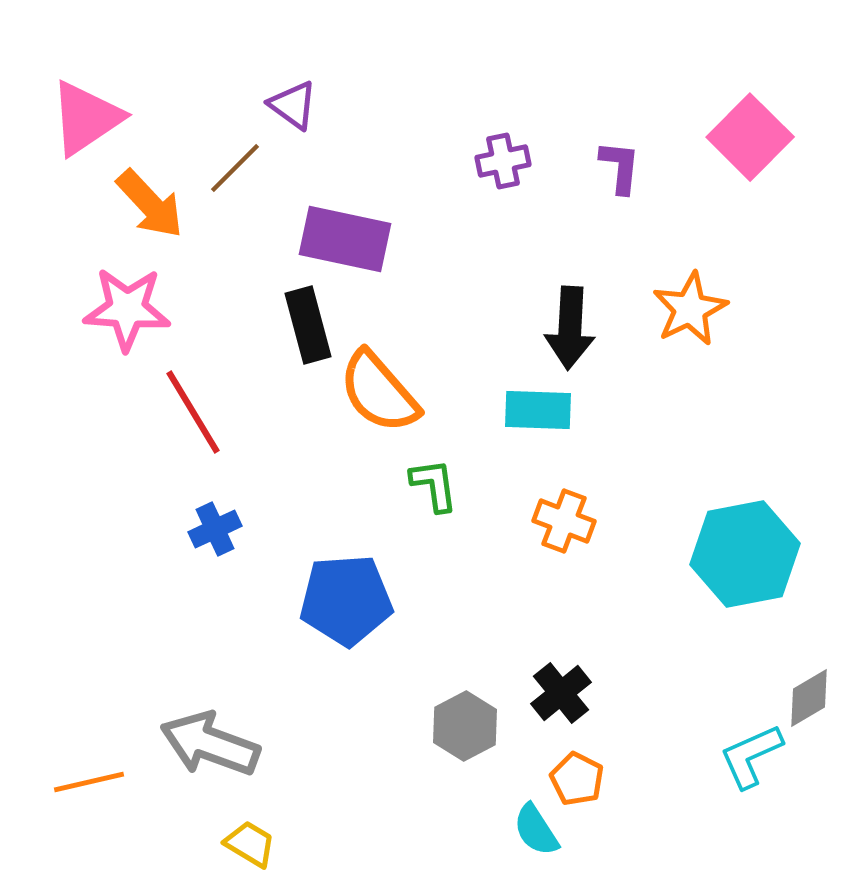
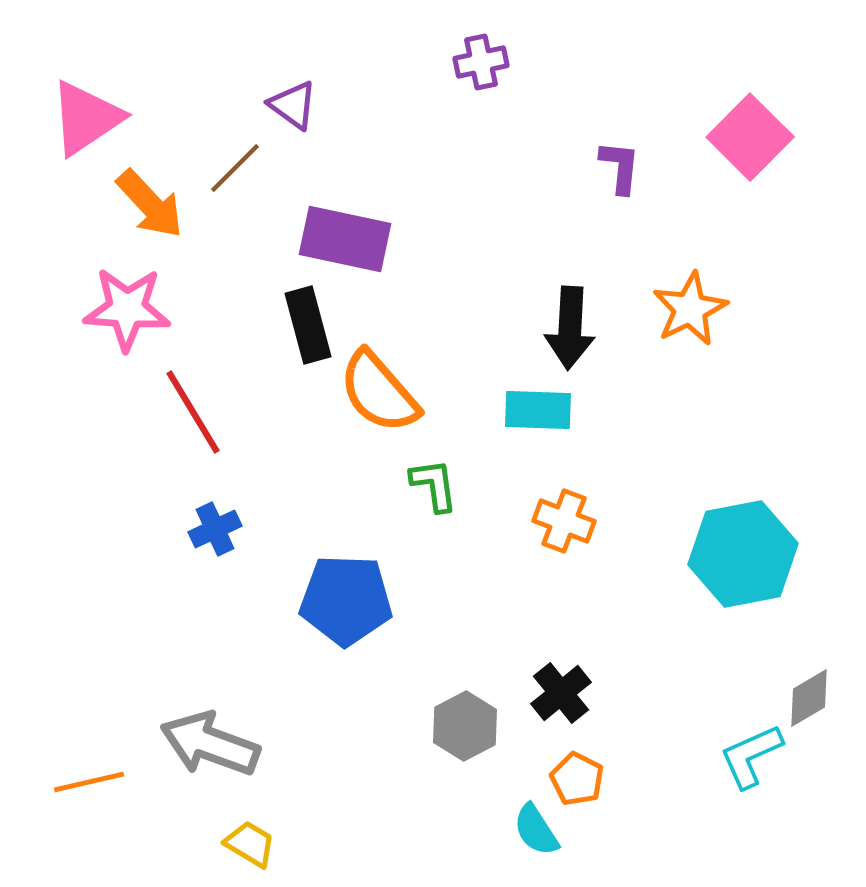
purple cross: moved 22 px left, 99 px up
cyan hexagon: moved 2 px left
blue pentagon: rotated 6 degrees clockwise
